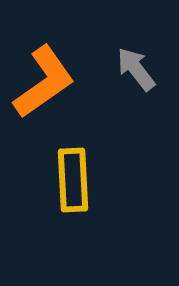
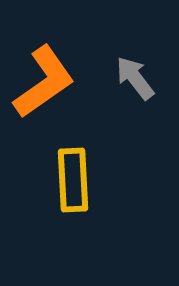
gray arrow: moved 1 px left, 9 px down
